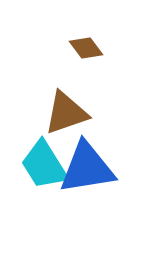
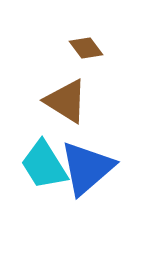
brown triangle: moved 12 px up; rotated 51 degrees clockwise
blue triangle: rotated 32 degrees counterclockwise
